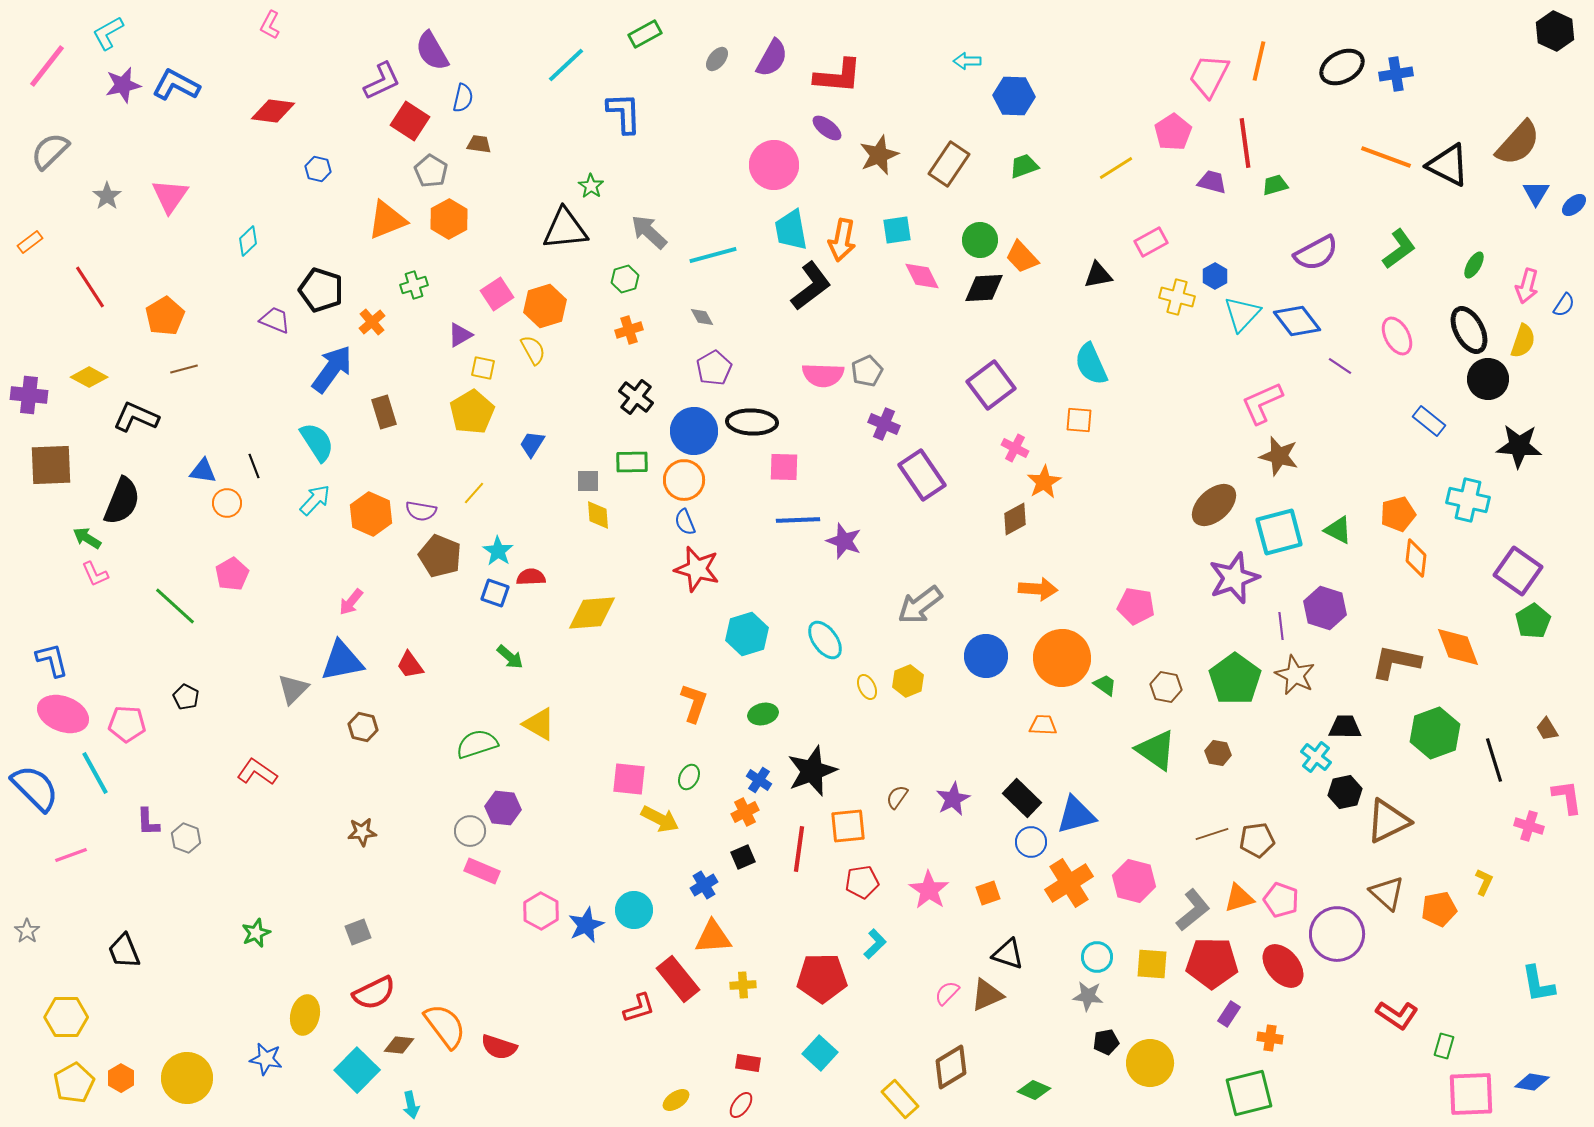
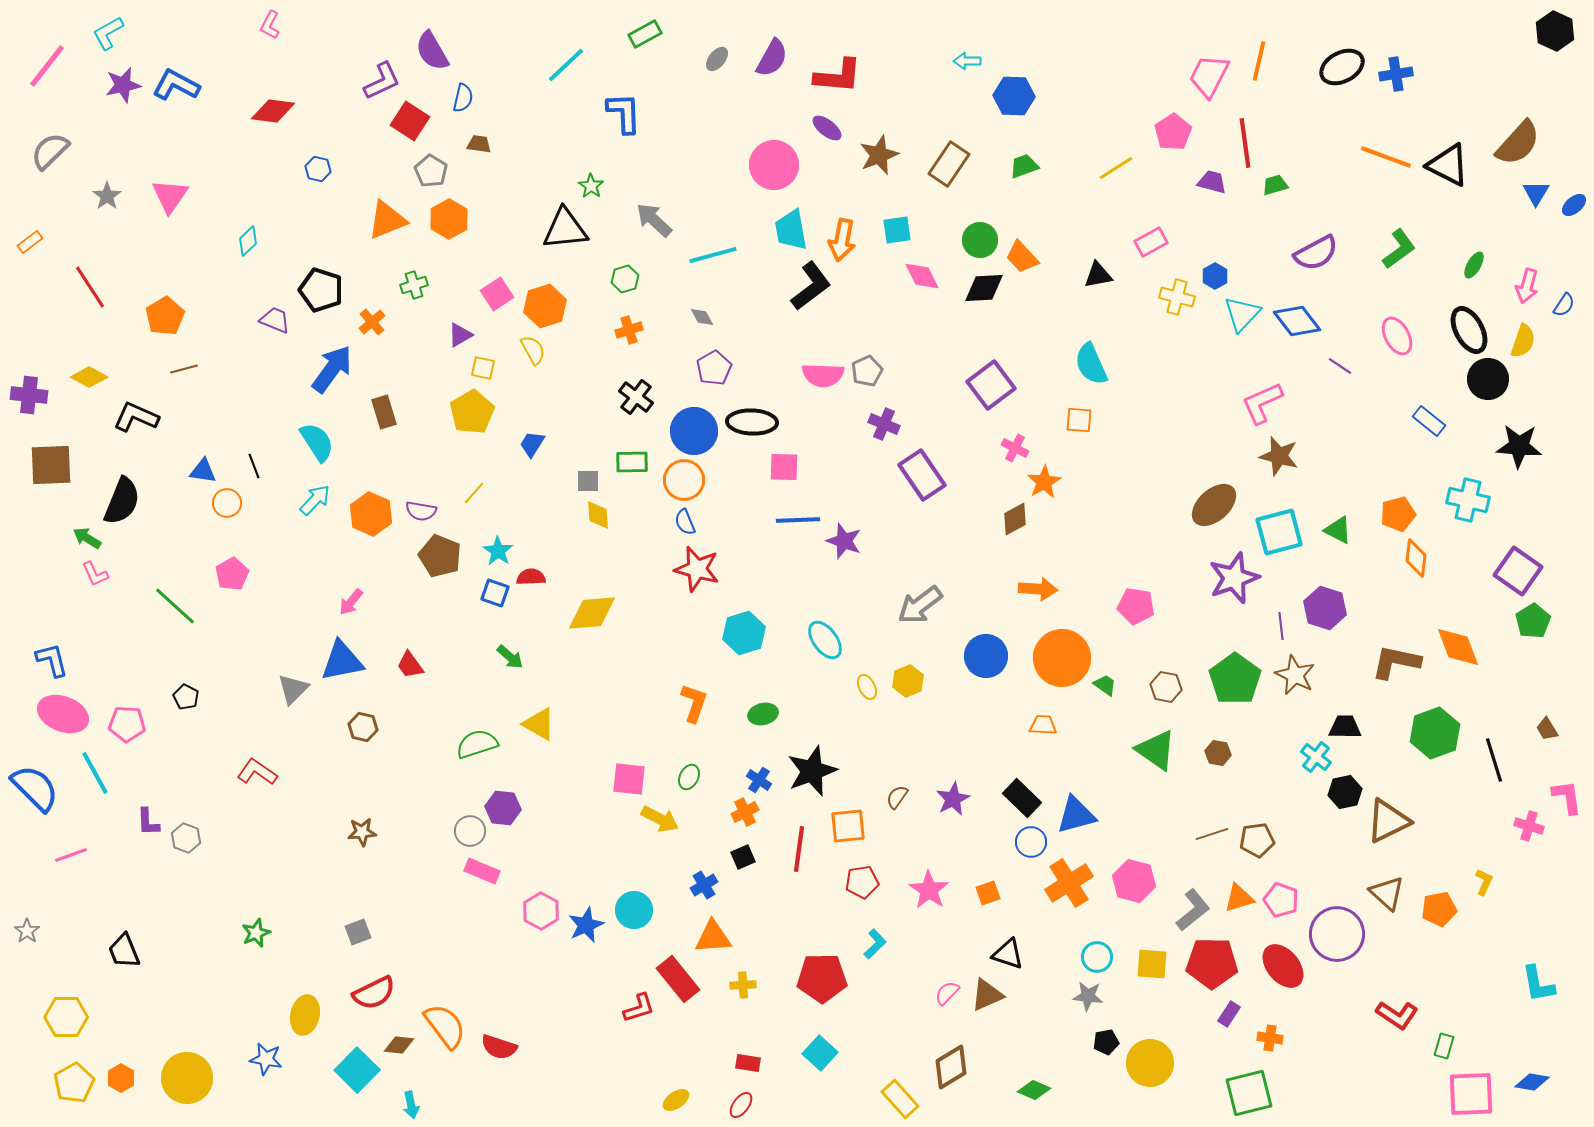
gray arrow at (649, 232): moved 5 px right, 12 px up
cyan hexagon at (747, 634): moved 3 px left, 1 px up
